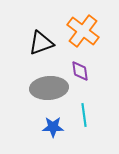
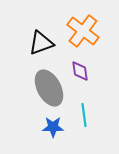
gray ellipse: rotated 66 degrees clockwise
